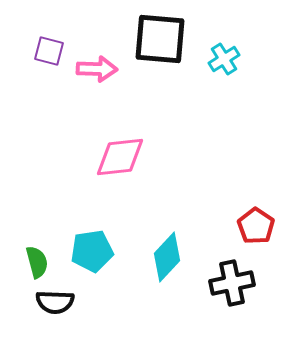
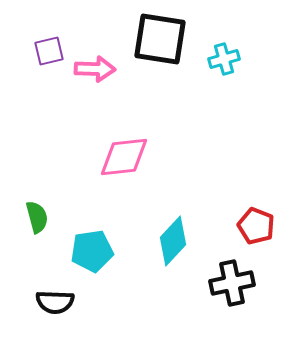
black square: rotated 4 degrees clockwise
purple square: rotated 28 degrees counterclockwise
cyan cross: rotated 16 degrees clockwise
pink arrow: moved 2 px left
pink diamond: moved 4 px right
red pentagon: rotated 12 degrees counterclockwise
cyan diamond: moved 6 px right, 16 px up
green semicircle: moved 45 px up
